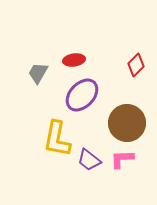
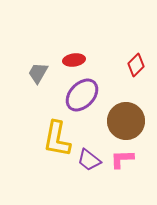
brown circle: moved 1 px left, 2 px up
